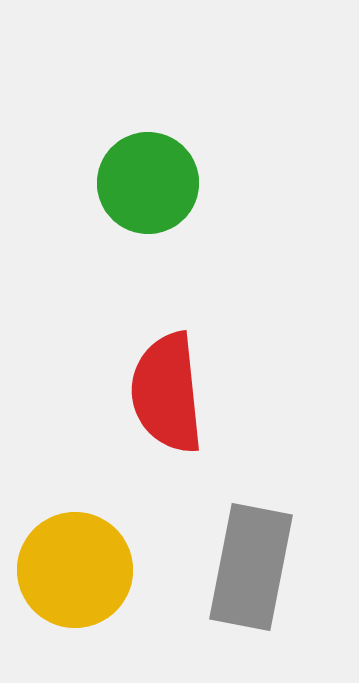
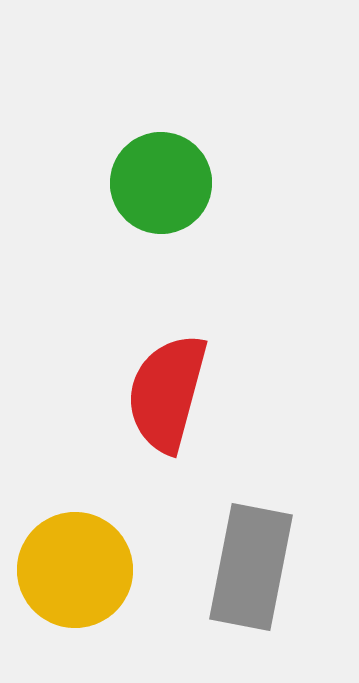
green circle: moved 13 px right
red semicircle: rotated 21 degrees clockwise
